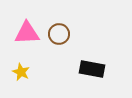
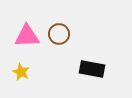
pink triangle: moved 3 px down
